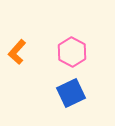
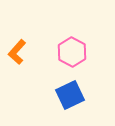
blue square: moved 1 px left, 2 px down
